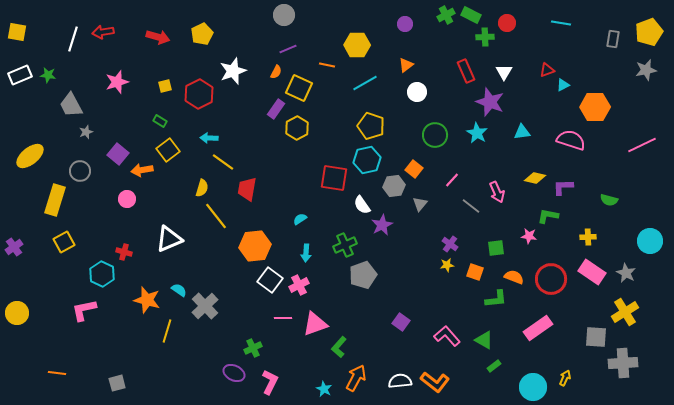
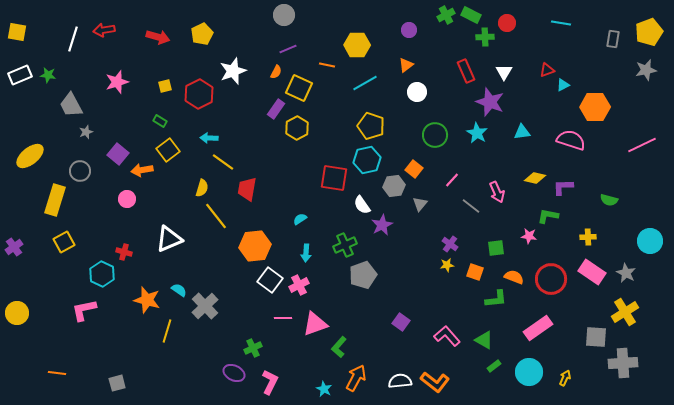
purple circle at (405, 24): moved 4 px right, 6 px down
red arrow at (103, 32): moved 1 px right, 2 px up
cyan circle at (533, 387): moved 4 px left, 15 px up
